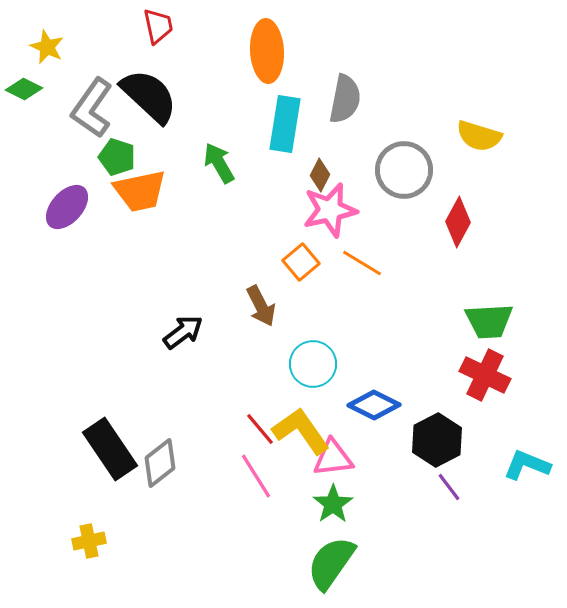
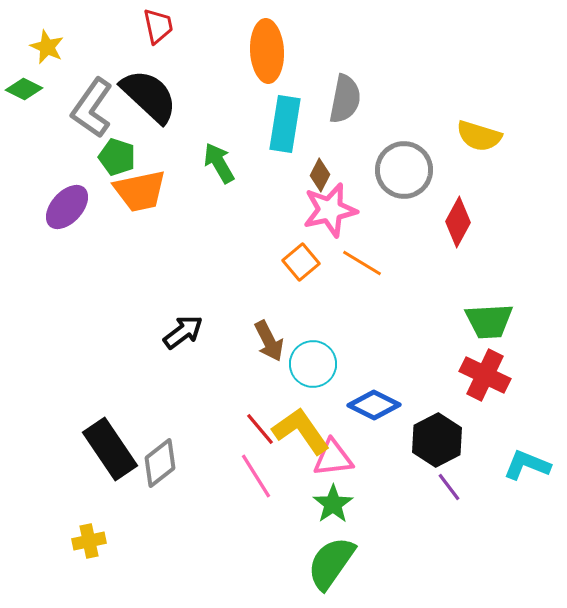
brown arrow: moved 8 px right, 35 px down
